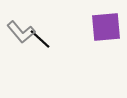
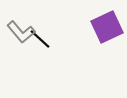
purple square: moved 1 px right; rotated 20 degrees counterclockwise
